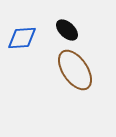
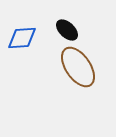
brown ellipse: moved 3 px right, 3 px up
